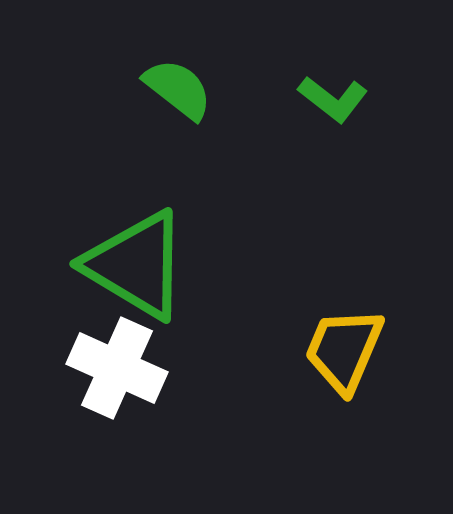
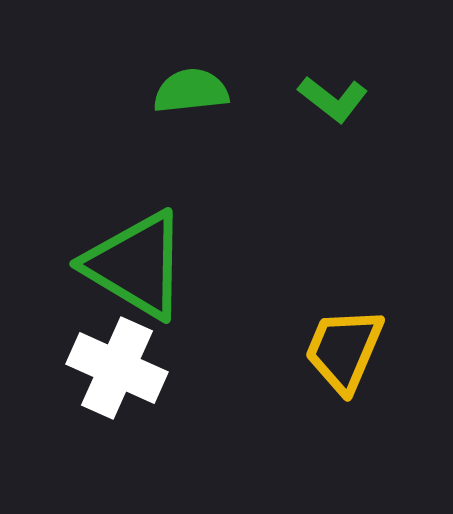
green semicircle: moved 13 px right, 2 px down; rotated 44 degrees counterclockwise
